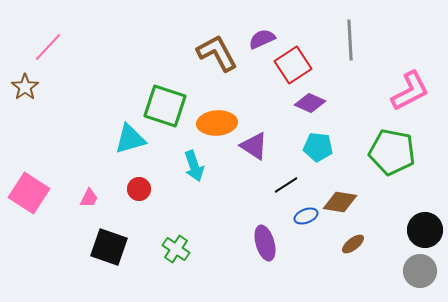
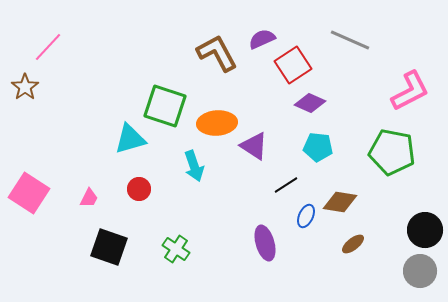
gray line: rotated 63 degrees counterclockwise
blue ellipse: rotated 45 degrees counterclockwise
